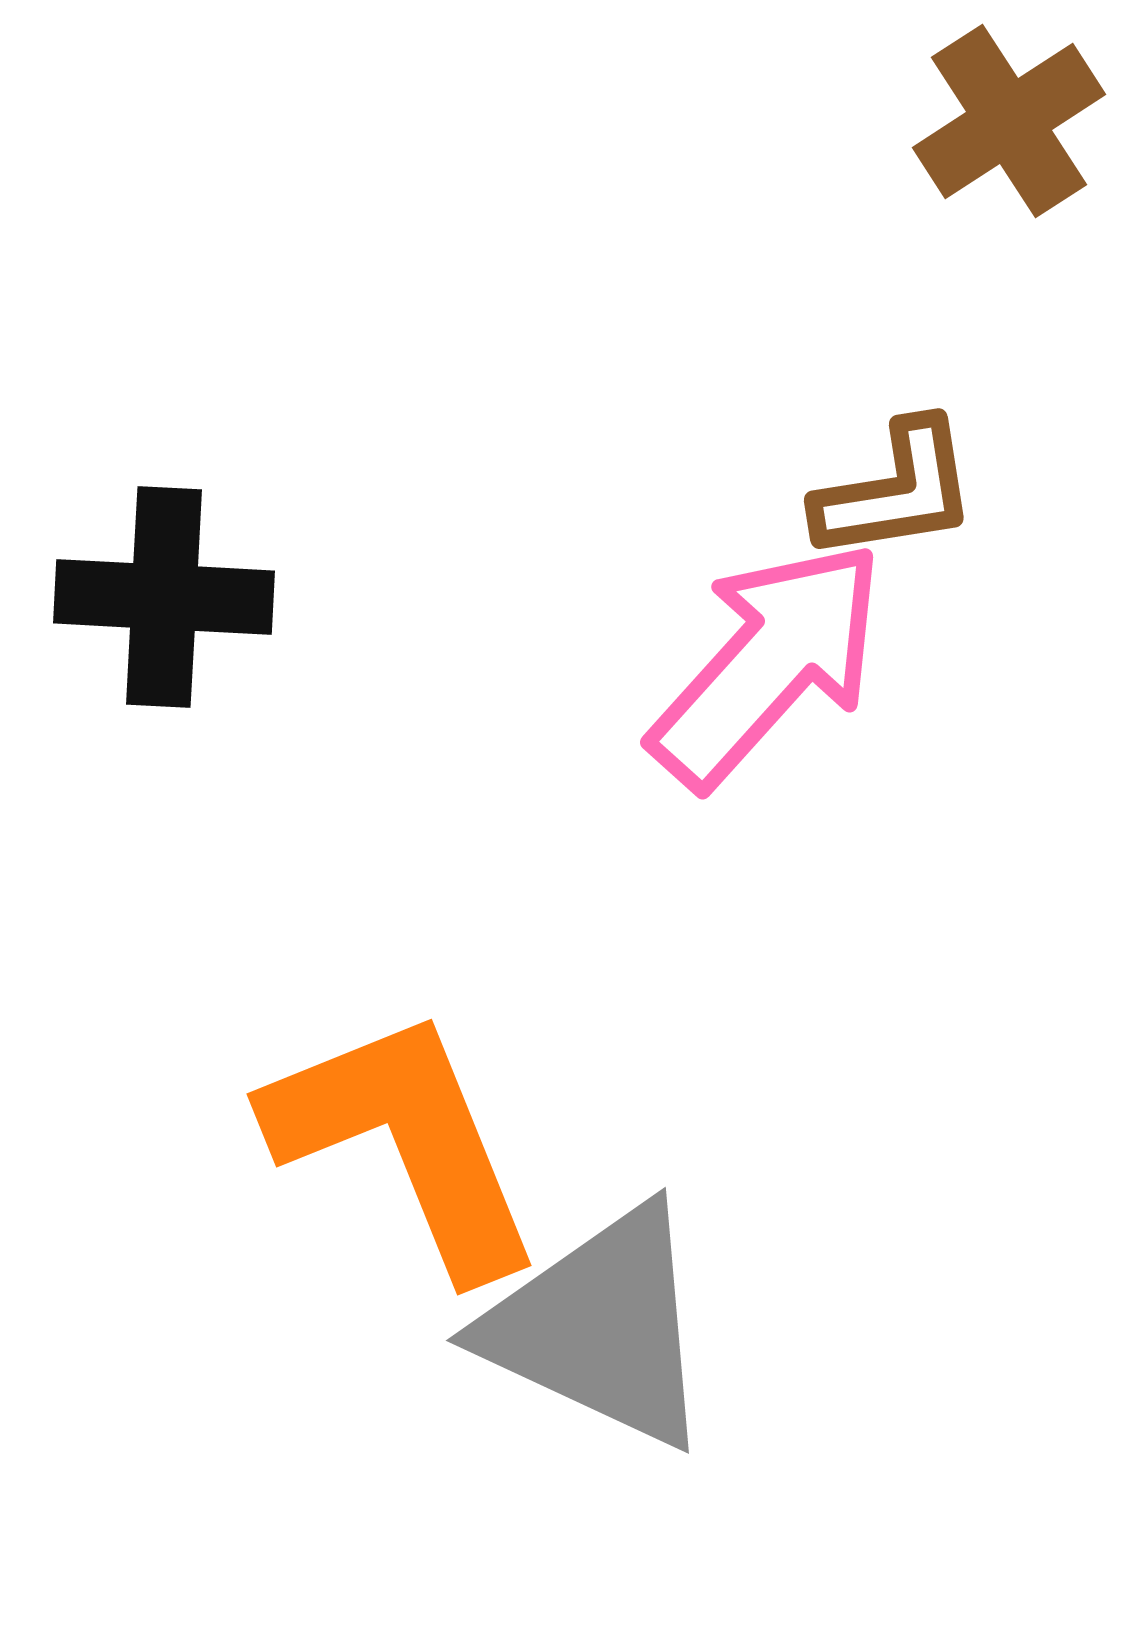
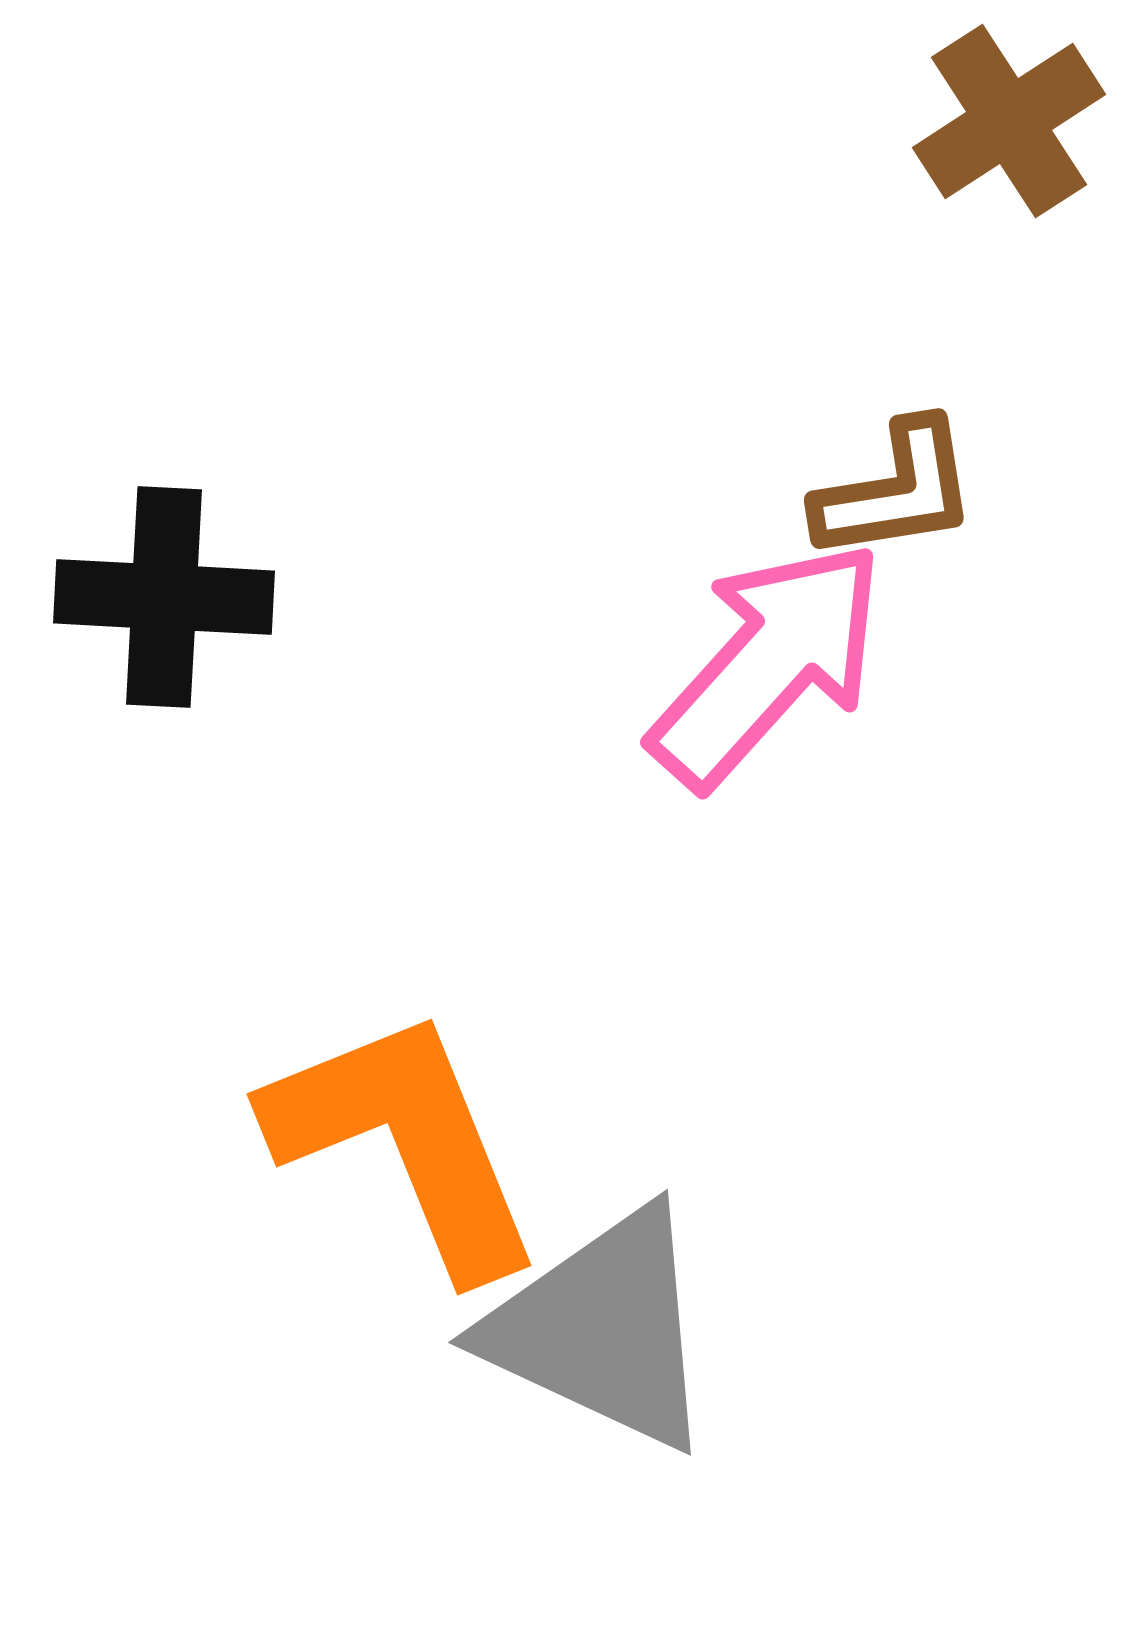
gray triangle: moved 2 px right, 2 px down
